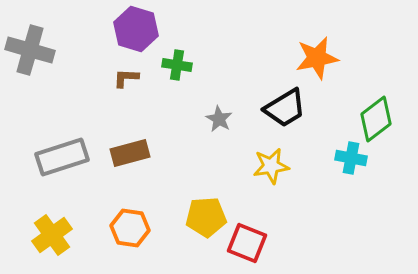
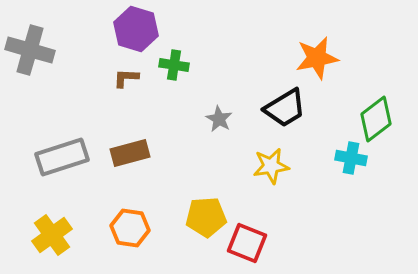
green cross: moved 3 px left
